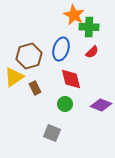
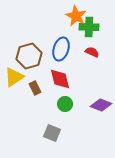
orange star: moved 2 px right, 1 px down
red semicircle: rotated 112 degrees counterclockwise
red diamond: moved 11 px left
